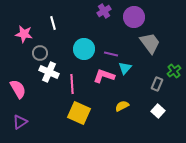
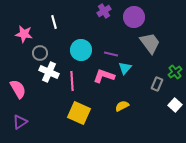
white line: moved 1 px right, 1 px up
cyan circle: moved 3 px left, 1 px down
green cross: moved 1 px right, 1 px down
pink line: moved 3 px up
white square: moved 17 px right, 6 px up
